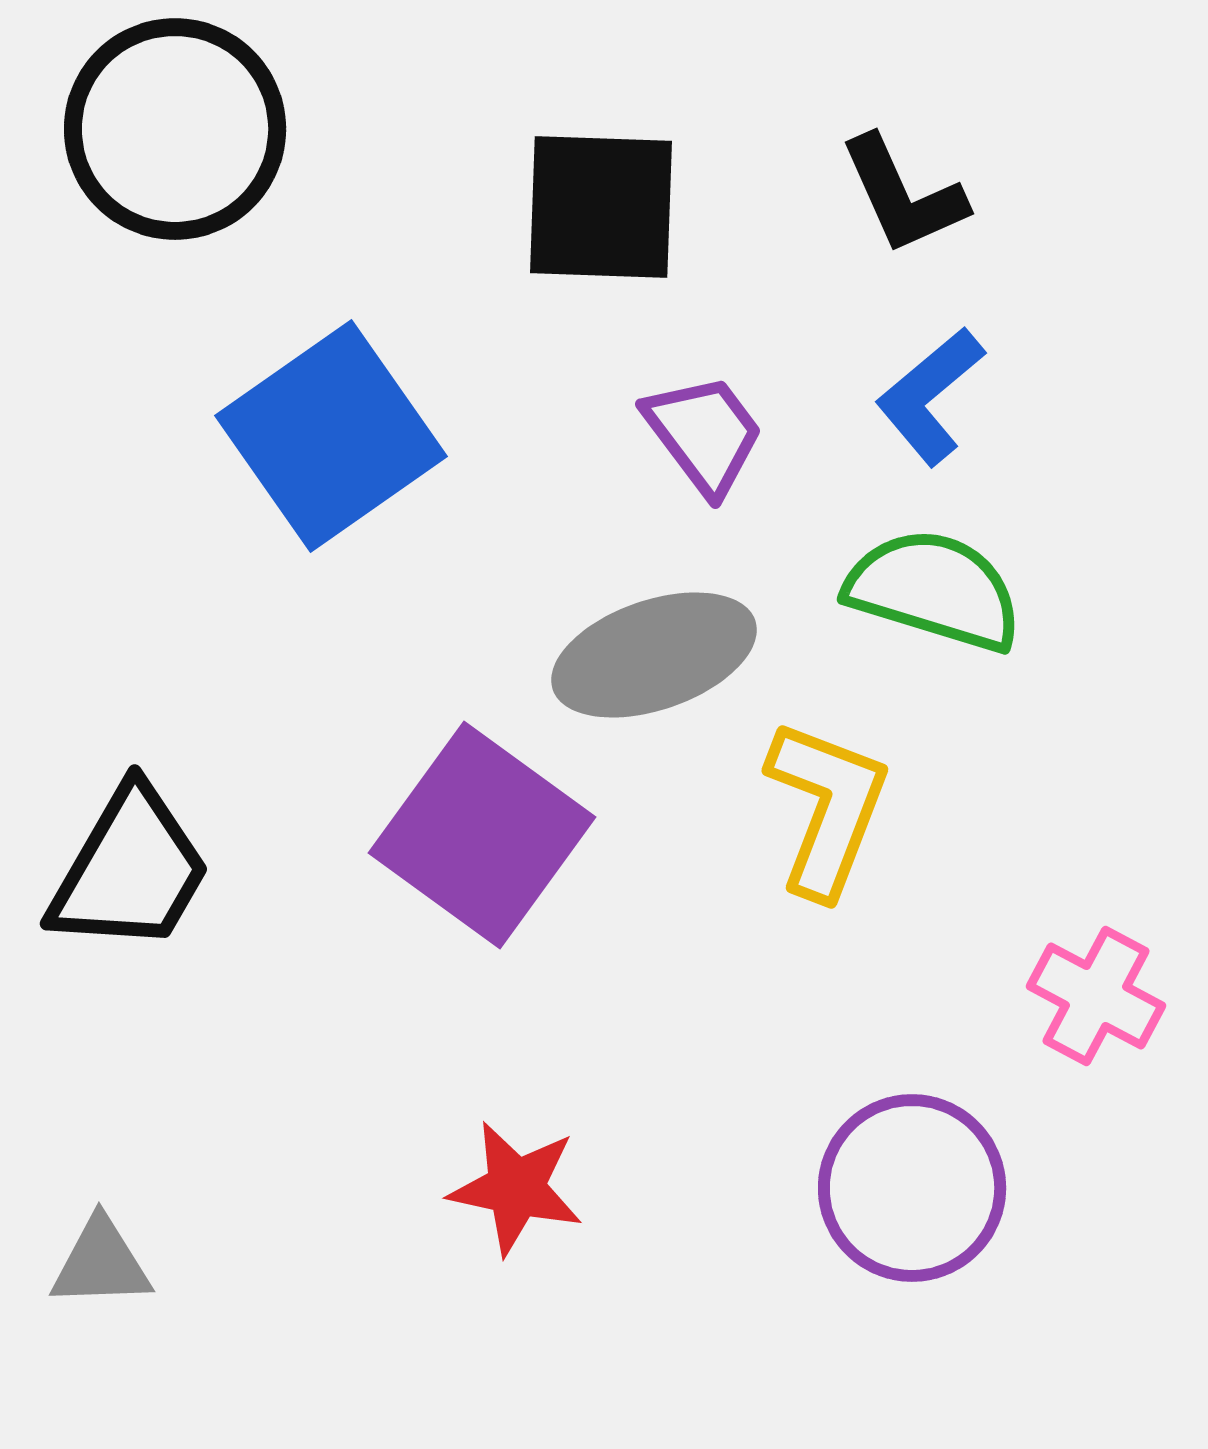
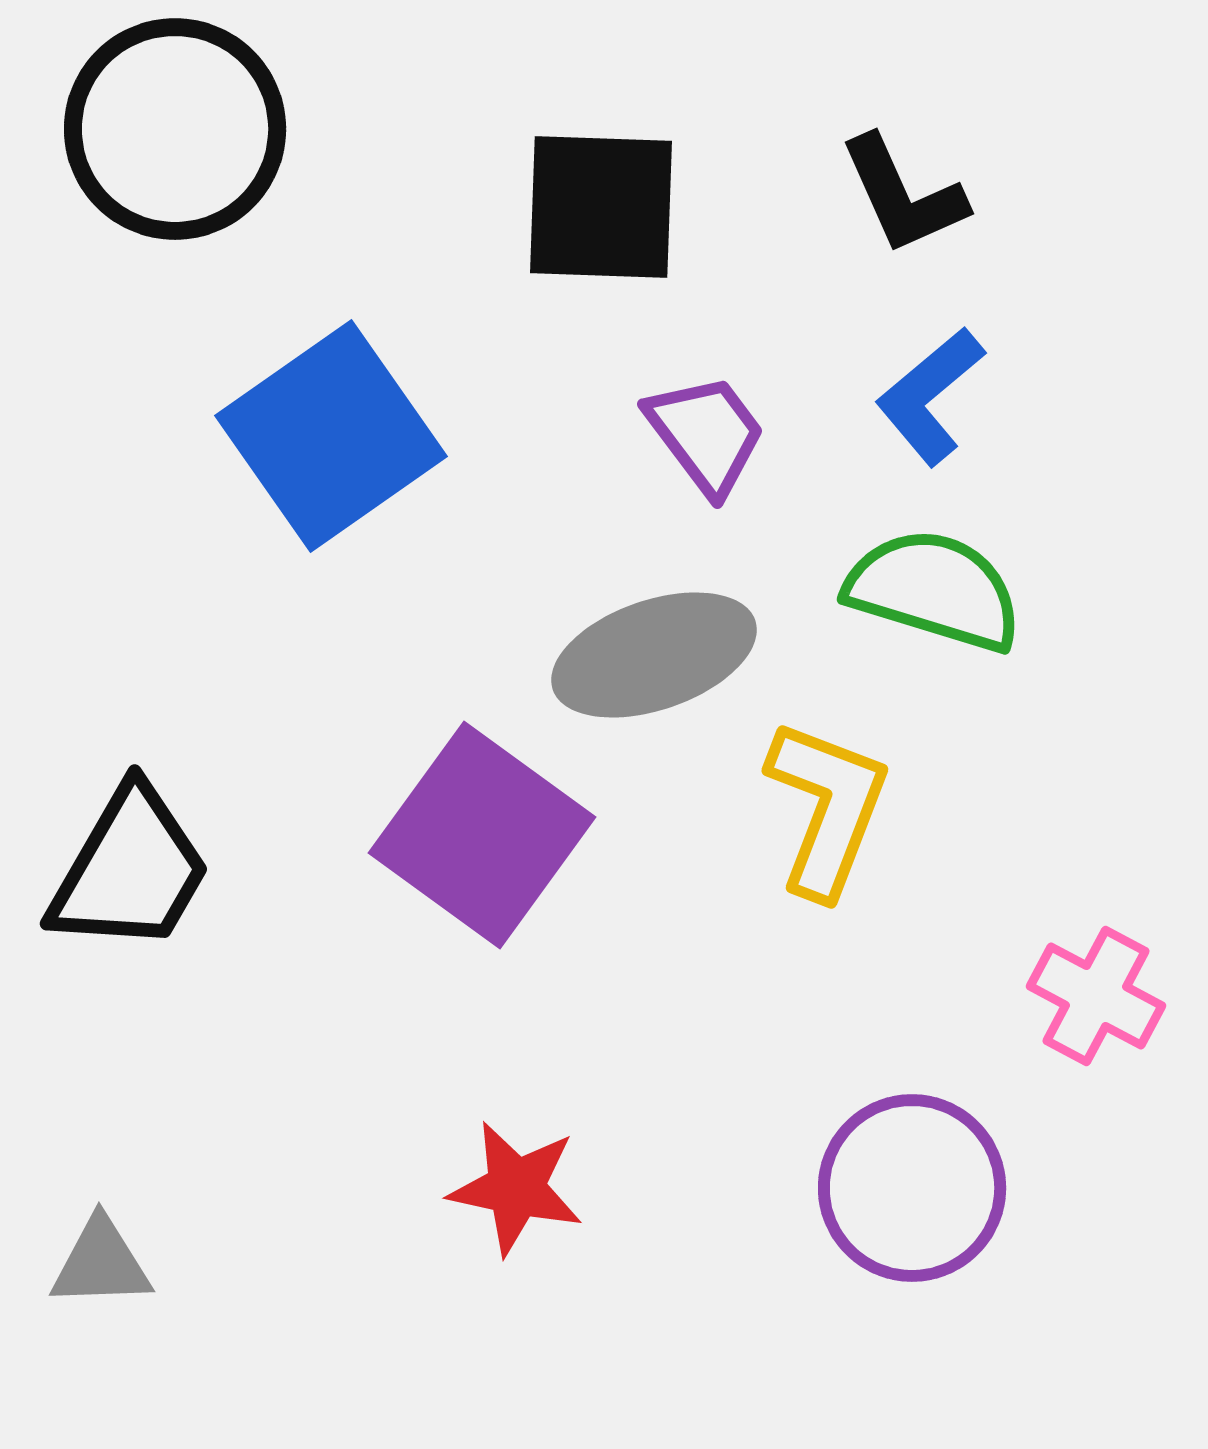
purple trapezoid: moved 2 px right
